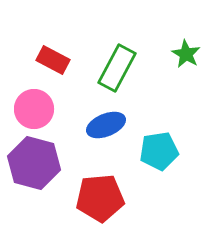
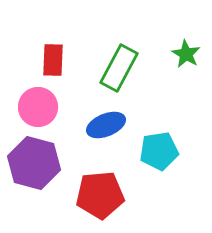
red rectangle: rotated 64 degrees clockwise
green rectangle: moved 2 px right
pink circle: moved 4 px right, 2 px up
red pentagon: moved 3 px up
